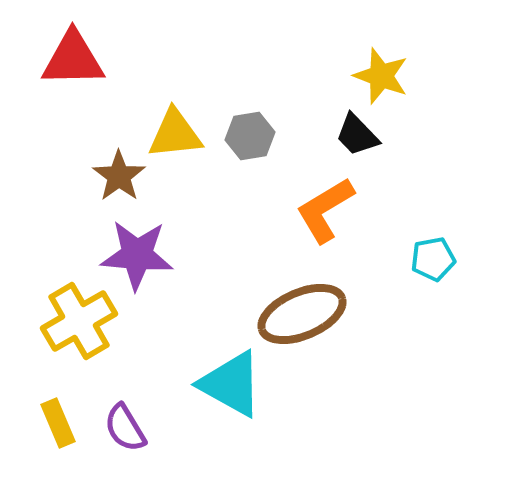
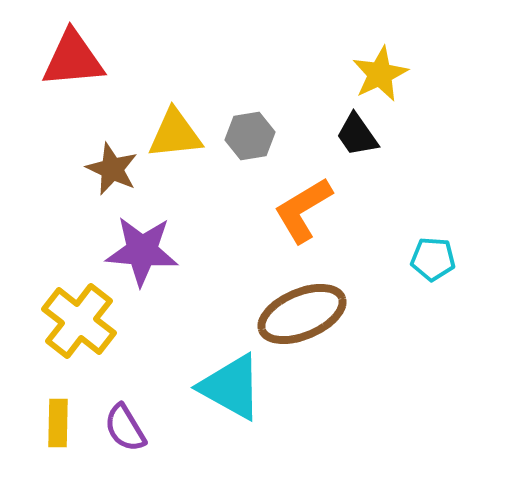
red triangle: rotated 4 degrees counterclockwise
yellow star: moved 1 px left, 2 px up; rotated 26 degrees clockwise
black trapezoid: rotated 9 degrees clockwise
brown star: moved 7 px left, 7 px up; rotated 12 degrees counterclockwise
orange L-shape: moved 22 px left
purple star: moved 5 px right, 4 px up
cyan pentagon: rotated 15 degrees clockwise
yellow cross: rotated 22 degrees counterclockwise
cyan triangle: moved 3 px down
yellow rectangle: rotated 24 degrees clockwise
